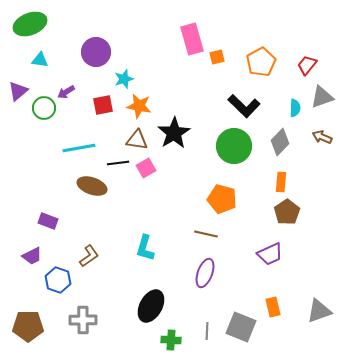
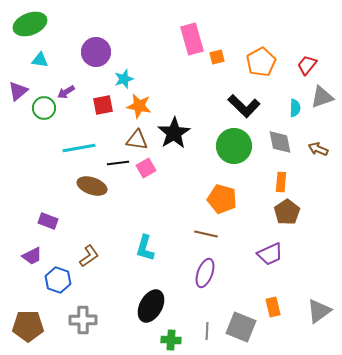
brown arrow at (322, 137): moved 4 px left, 12 px down
gray diamond at (280, 142): rotated 56 degrees counterclockwise
gray triangle at (319, 311): rotated 16 degrees counterclockwise
